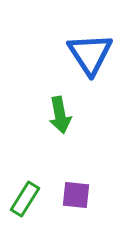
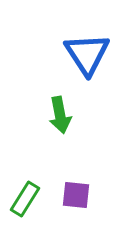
blue triangle: moved 3 px left
